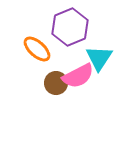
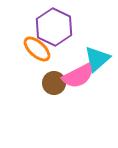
purple hexagon: moved 16 px left; rotated 12 degrees counterclockwise
cyan triangle: moved 2 px left, 1 px down; rotated 16 degrees clockwise
brown circle: moved 2 px left
